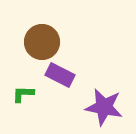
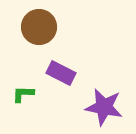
brown circle: moved 3 px left, 15 px up
purple rectangle: moved 1 px right, 2 px up
